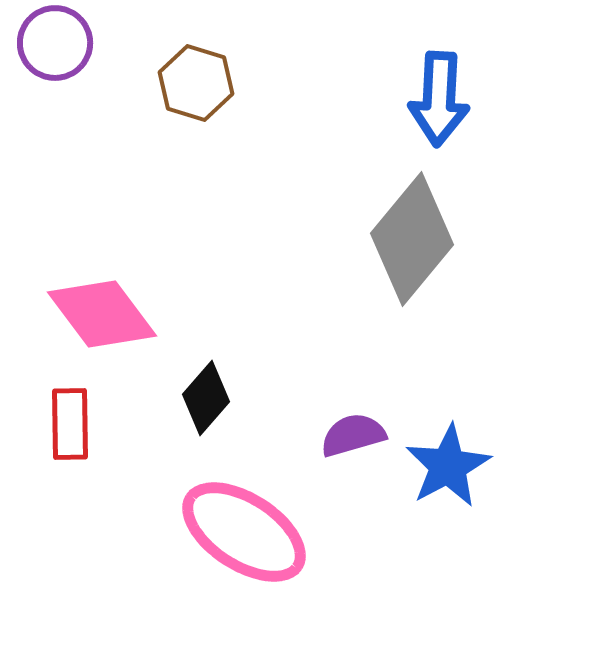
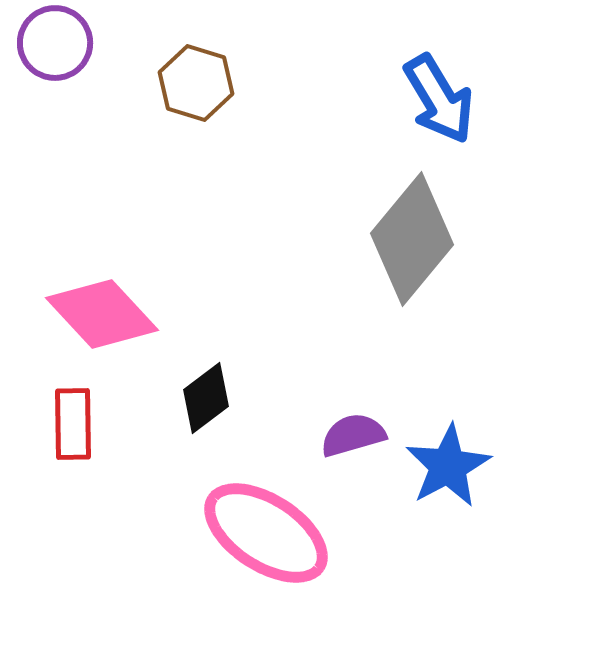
blue arrow: rotated 34 degrees counterclockwise
pink diamond: rotated 6 degrees counterclockwise
black diamond: rotated 12 degrees clockwise
red rectangle: moved 3 px right
pink ellipse: moved 22 px right, 1 px down
